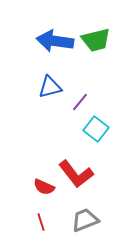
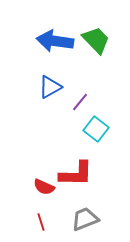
green trapezoid: rotated 120 degrees counterclockwise
blue triangle: rotated 15 degrees counterclockwise
red L-shape: rotated 51 degrees counterclockwise
gray trapezoid: moved 1 px up
